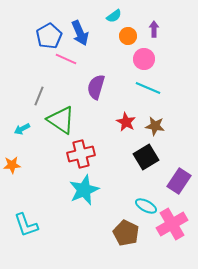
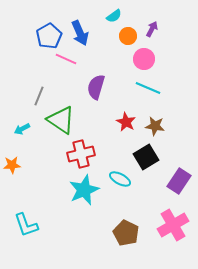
purple arrow: moved 2 px left; rotated 28 degrees clockwise
cyan ellipse: moved 26 px left, 27 px up
pink cross: moved 1 px right, 1 px down
